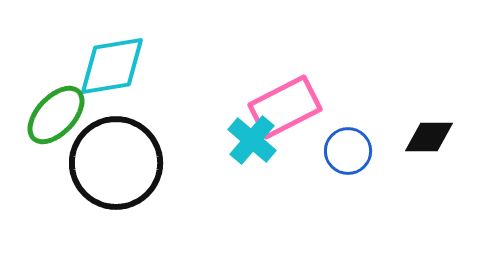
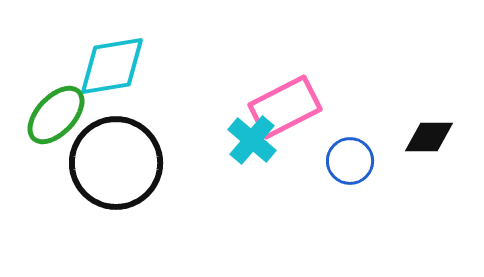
blue circle: moved 2 px right, 10 px down
